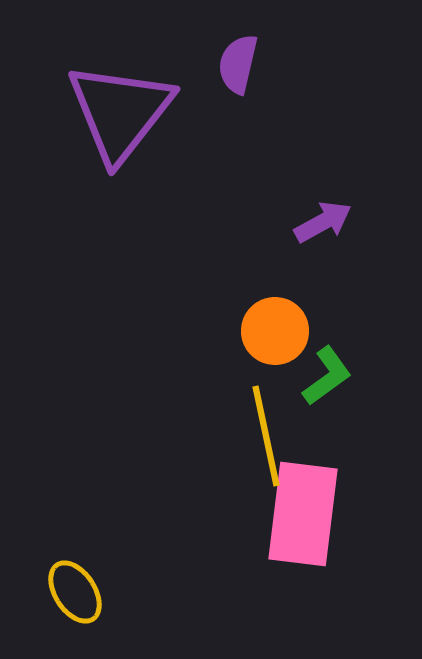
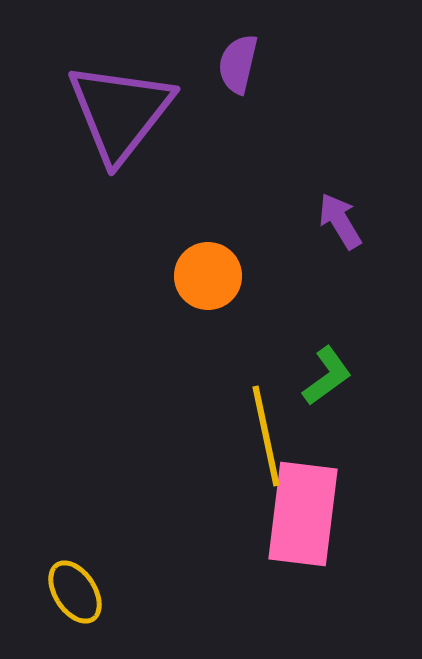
purple arrow: moved 17 px right, 1 px up; rotated 92 degrees counterclockwise
orange circle: moved 67 px left, 55 px up
